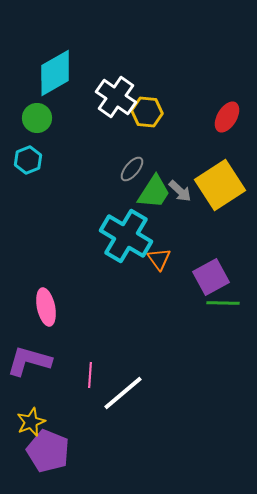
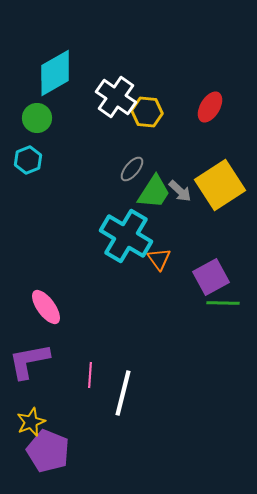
red ellipse: moved 17 px left, 10 px up
pink ellipse: rotated 24 degrees counterclockwise
purple L-shape: rotated 27 degrees counterclockwise
white line: rotated 36 degrees counterclockwise
